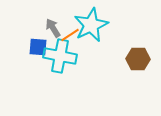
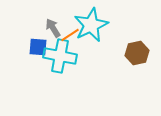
brown hexagon: moved 1 px left, 6 px up; rotated 15 degrees counterclockwise
